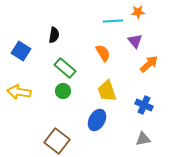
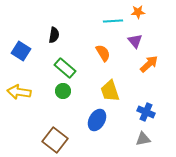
yellow trapezoid: moved 3 px right
blue cross: moved 2 px right, 7 px down
brown square: moved 2 px left, 1 px up
